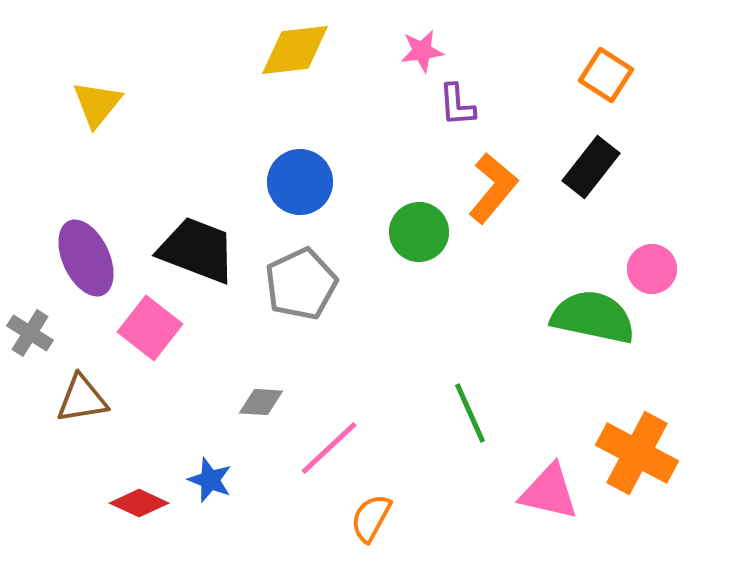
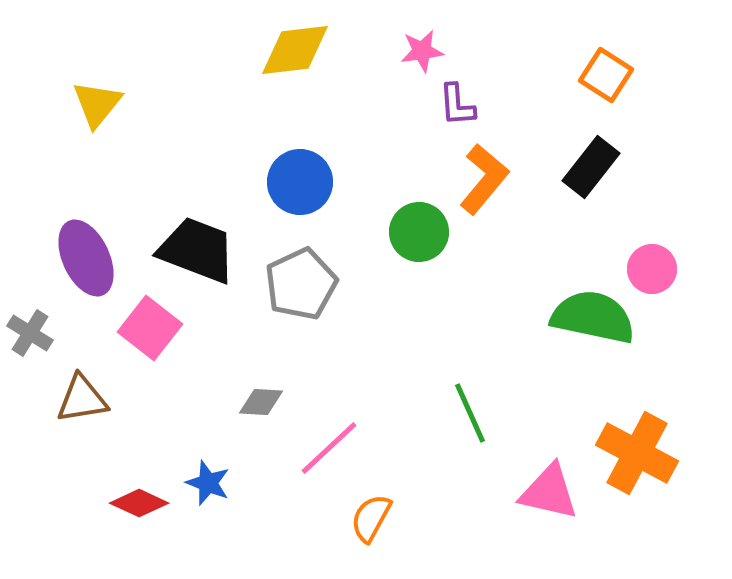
orange L-shape: moved 9 px left, 9 px up
blue star: moved 2 px left, 3 px down
